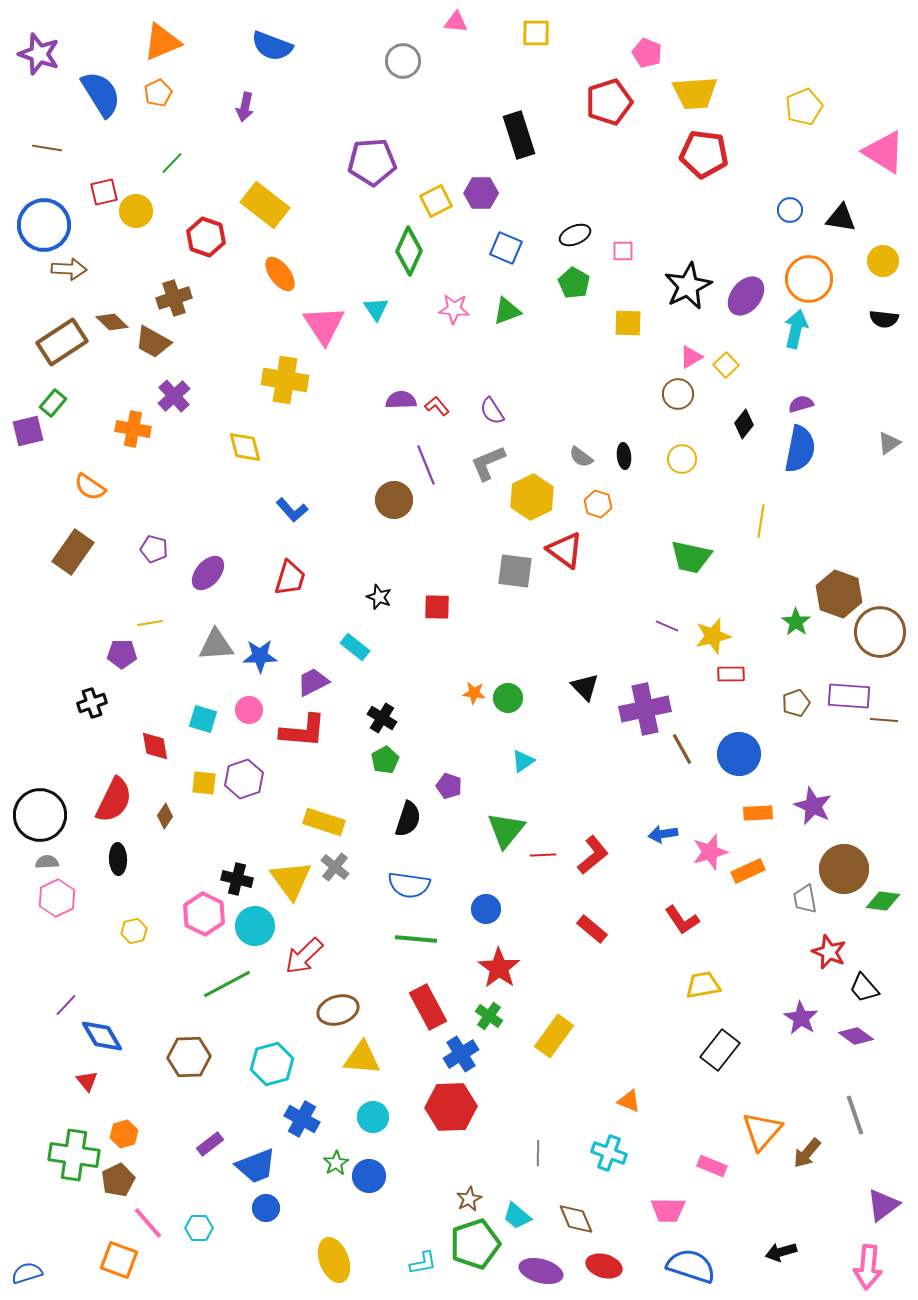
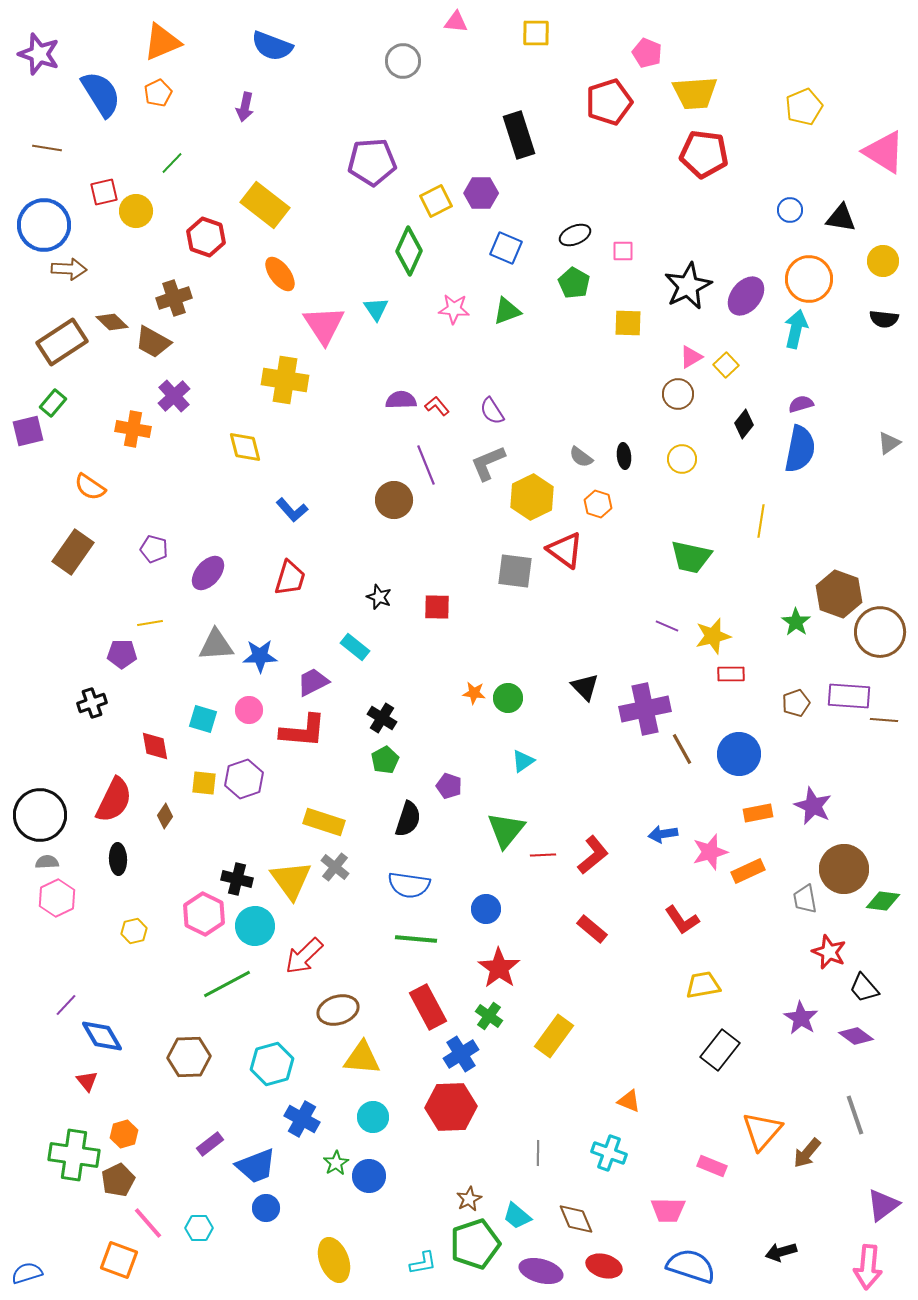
orange rectangle at (758, 813): rotated 8 degrees counterclockwise
